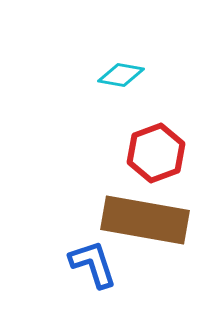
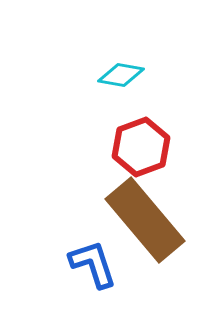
red hexagon: moved 15 px left, 6 px up
brown rectangle: rotated 40 degrees clockwise
